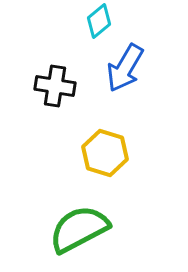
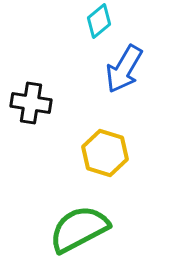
blue arrow: moved 1 px left, 1 px down
black cross: moved 24 px left, 17 px down
